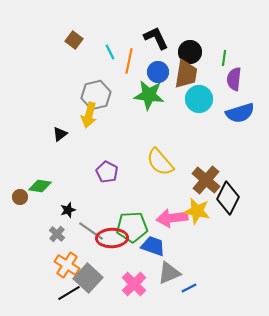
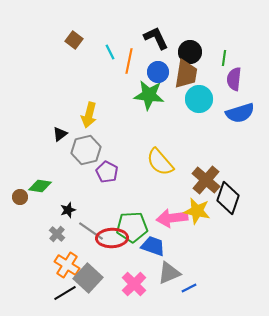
gray hexagon: moved 10 px left, 55 px down
black diamond: rotated 8 degrees counterclockwise
black line: moved 4 px left
